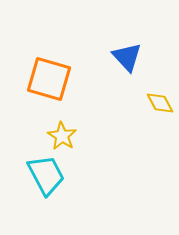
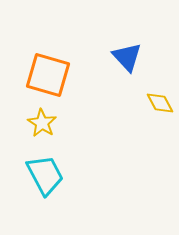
orange square: moved 1 px left, 4 px up
yellow star: moved 20 px left, 13 px up
cyan trapezoid: moved 1 px left
